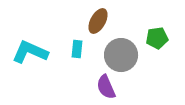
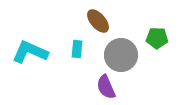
brown ellipse: rotated 70 degrees counterclockwise
green pentagon: rotated 10 degrees clockwise
